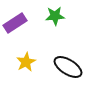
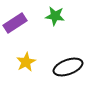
green star: rotated 12 degrees clockwise
black ellipse: rotated 52 degrees counterclockwise
